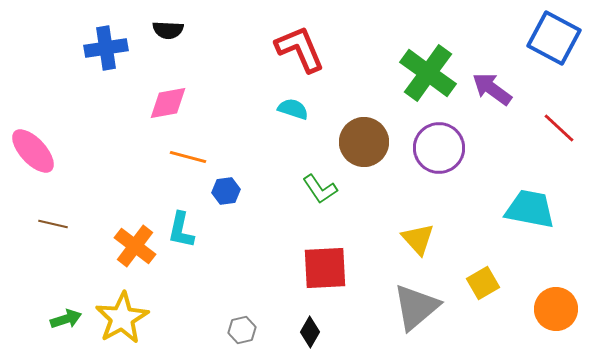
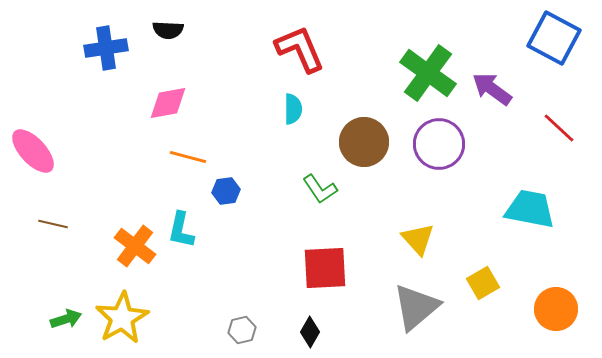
cyan semicircle: rotated 72 degrees clockwise
purple circle: moved 4 px up
